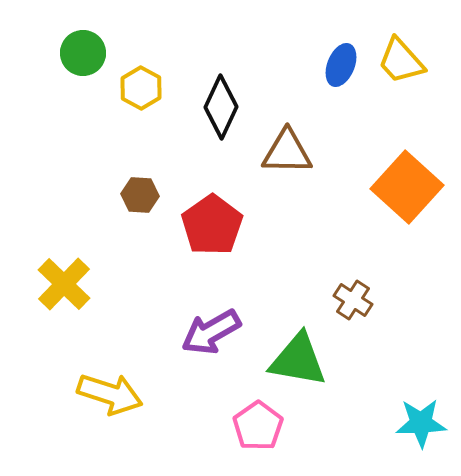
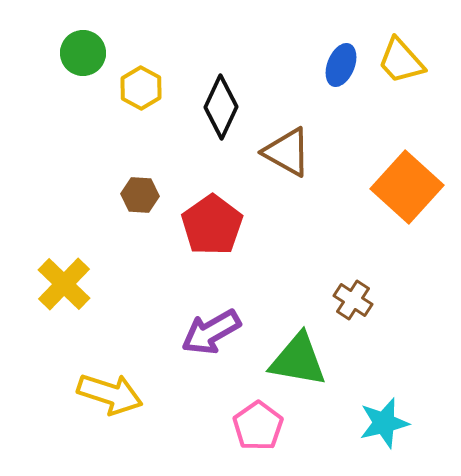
brown triangle: rotated 28 degrees clockwise
cyan star: moved 37 px left; rotated 12 degrees counterclockwise
